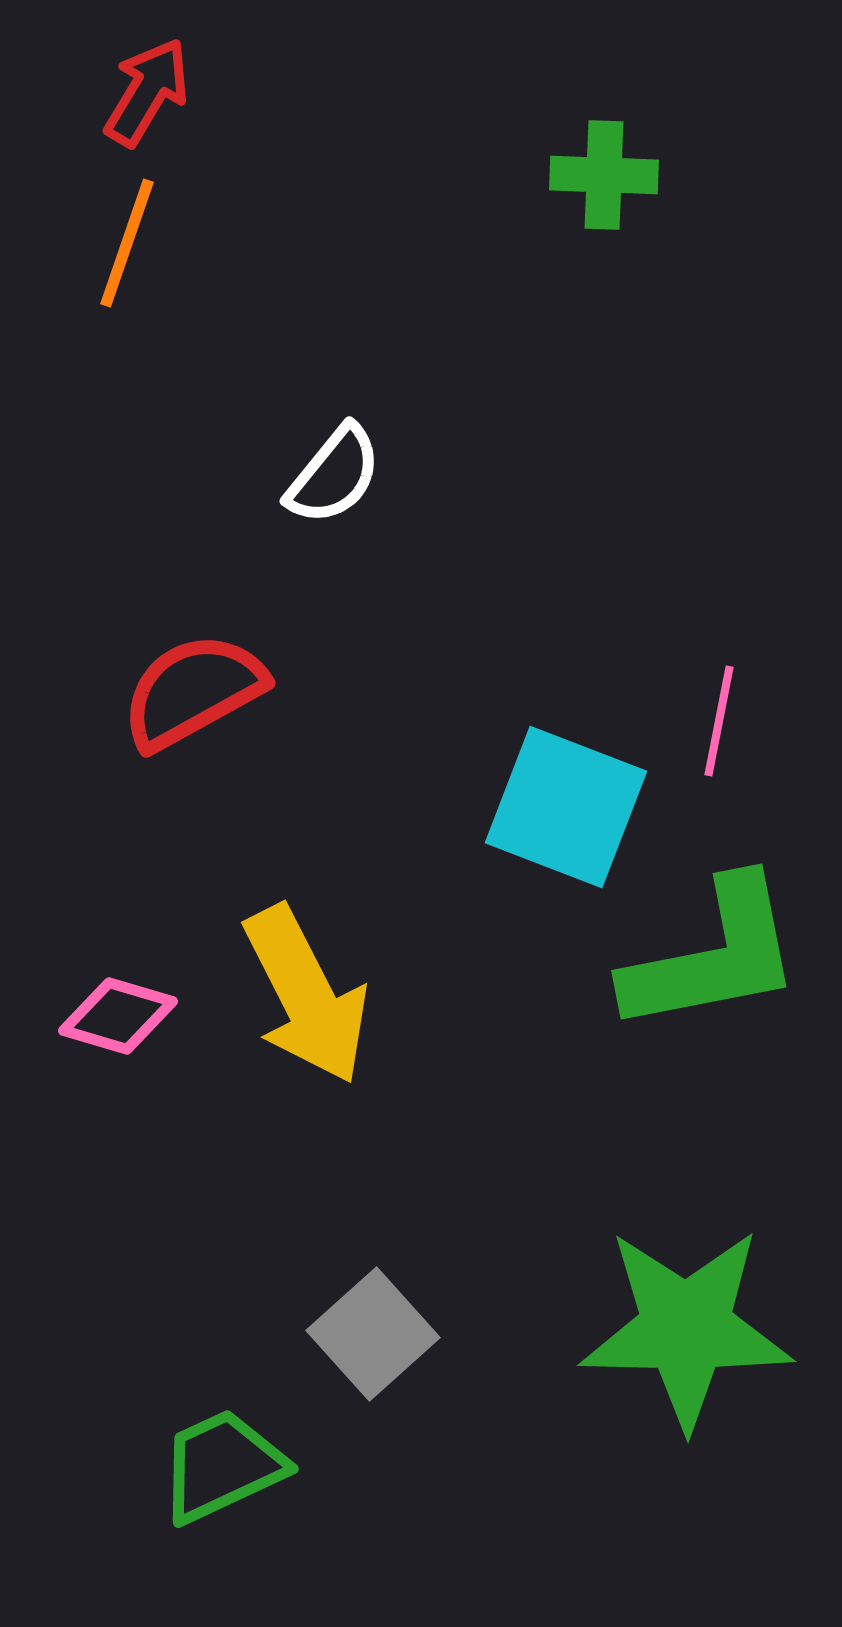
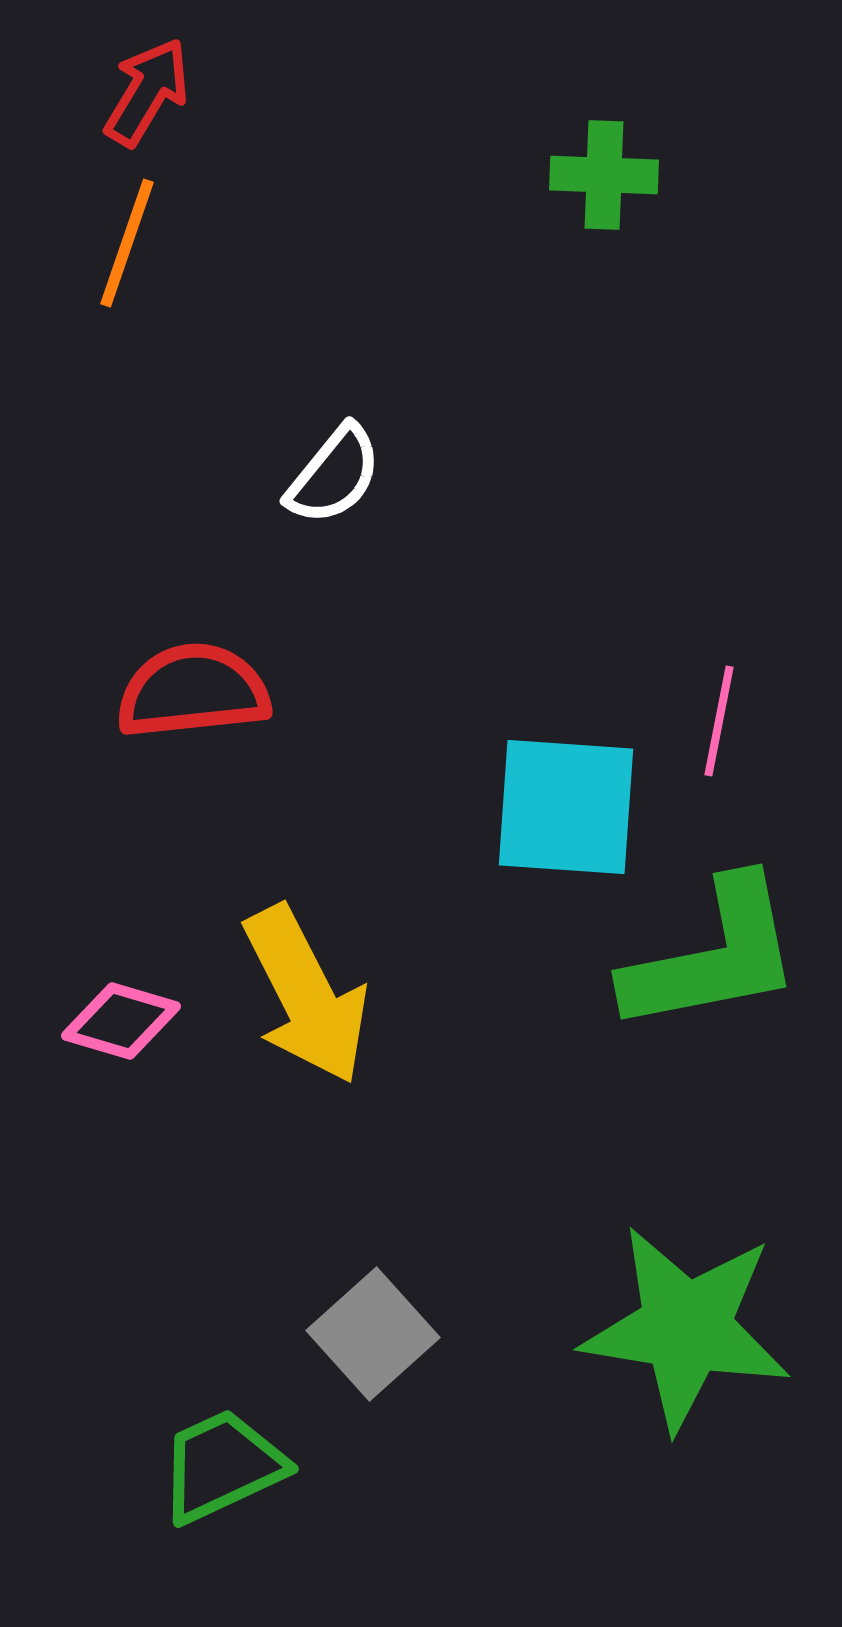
red semicircle: rotated 23 degrees clockwise
cyan square: rotated 17 degrees counterclockwise
pink diamond: moved 3 px right, 5 px down
green star: rotated 8 degrees clockwise
